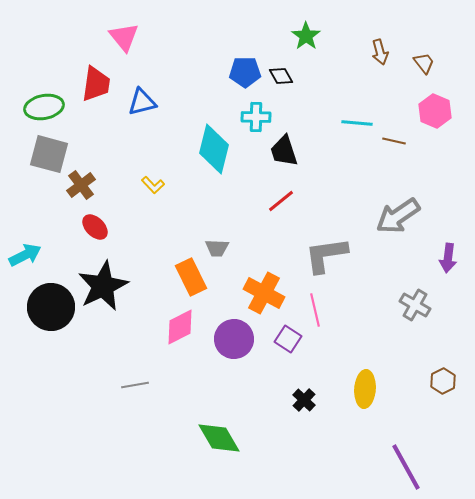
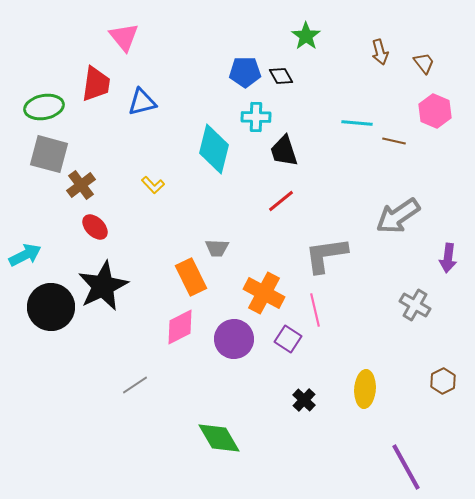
gray line: rotated 24 degrees counterclockwise
